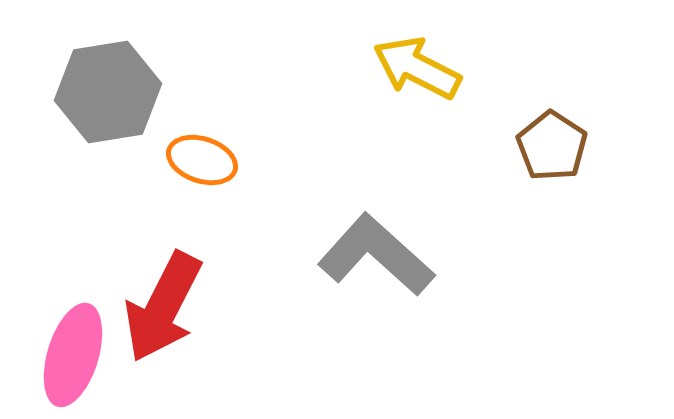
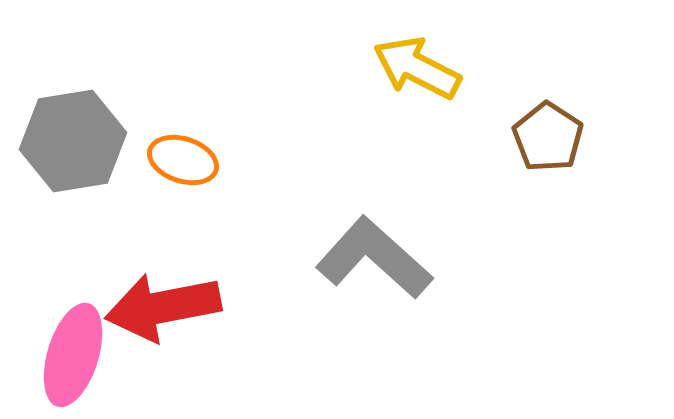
gray hexagon: moved 35 px left, 49 px down
brown pentagon: moved 4 px left, 9 px up
orange ellipse: moved 19 px left
gray L-shape: moved 2 px left, 3 px down
red arrow: rotated 52 degrees clockwise
